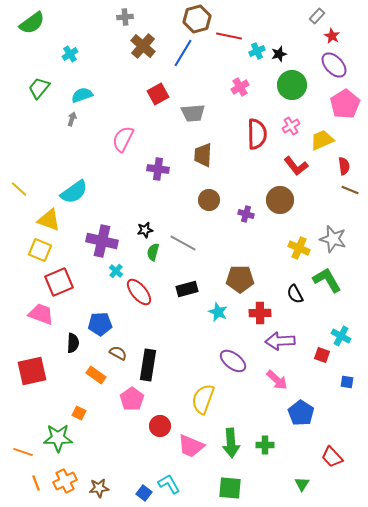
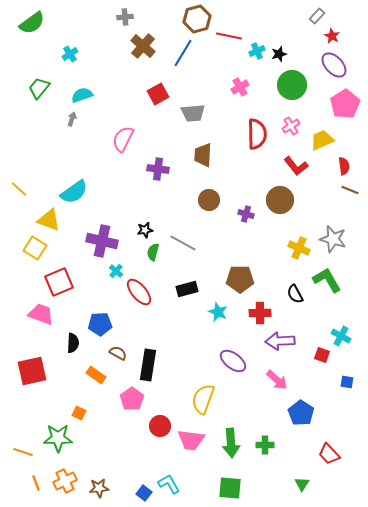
yellow square at (40, 250): moved 5 px left, 2 px up; rotated 10 degrees clockwise
pink trapezoid at (191, 446): moved 6 px up; rotated 16 degrees counterclockwise
red trapezoid at (332, 457): moved 3 px left, 3 px up
